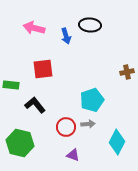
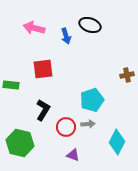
black ellipse: rotated 15 degrees clockwise
brown cross: moved 3 px down
black L-shape: moved 8 px right, 5 px down; rotated 70 degrees clockwise
